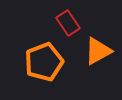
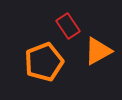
red rectangle: moved 3 px down
